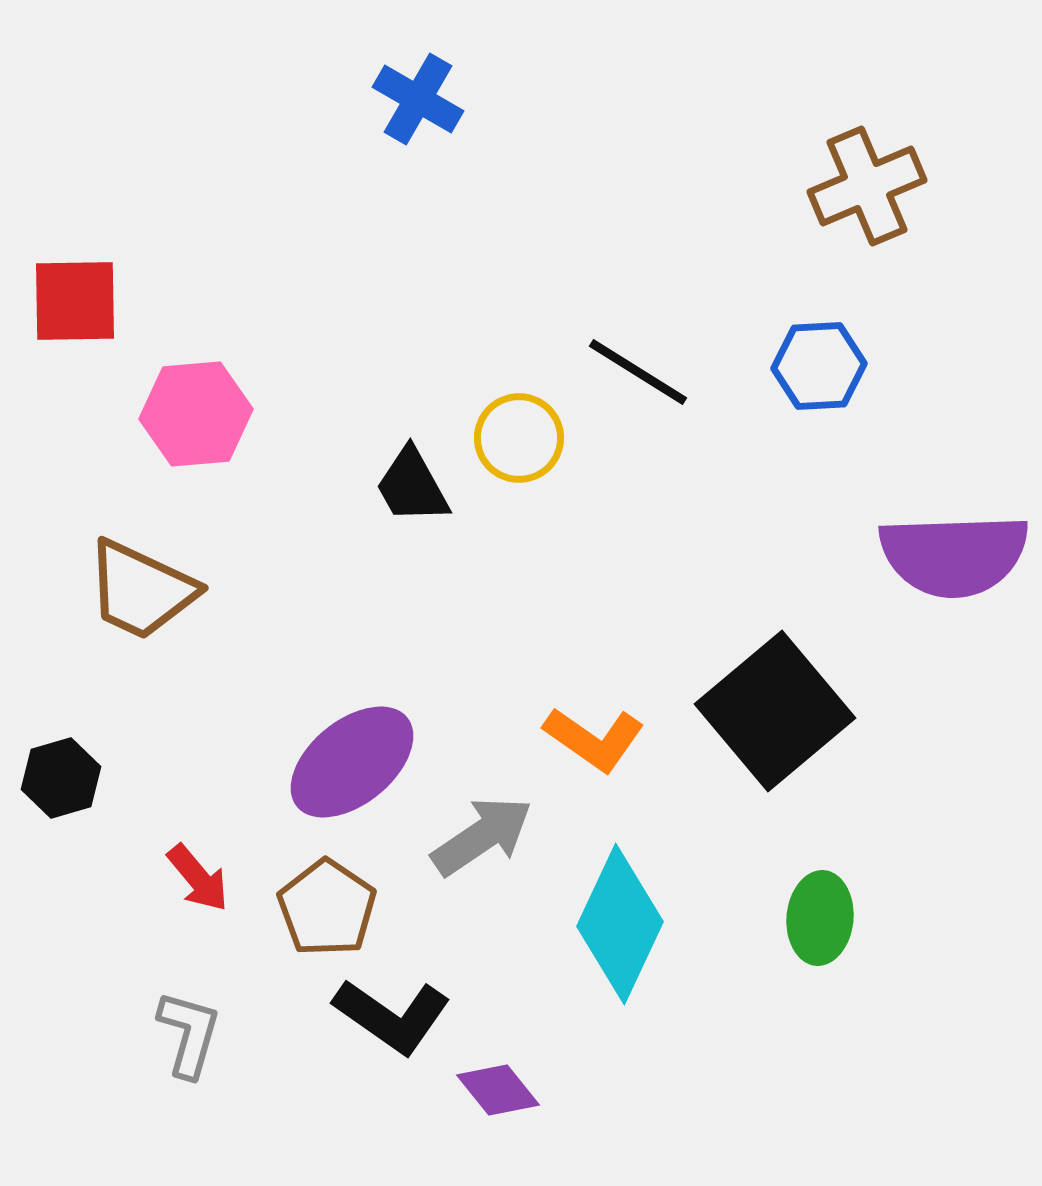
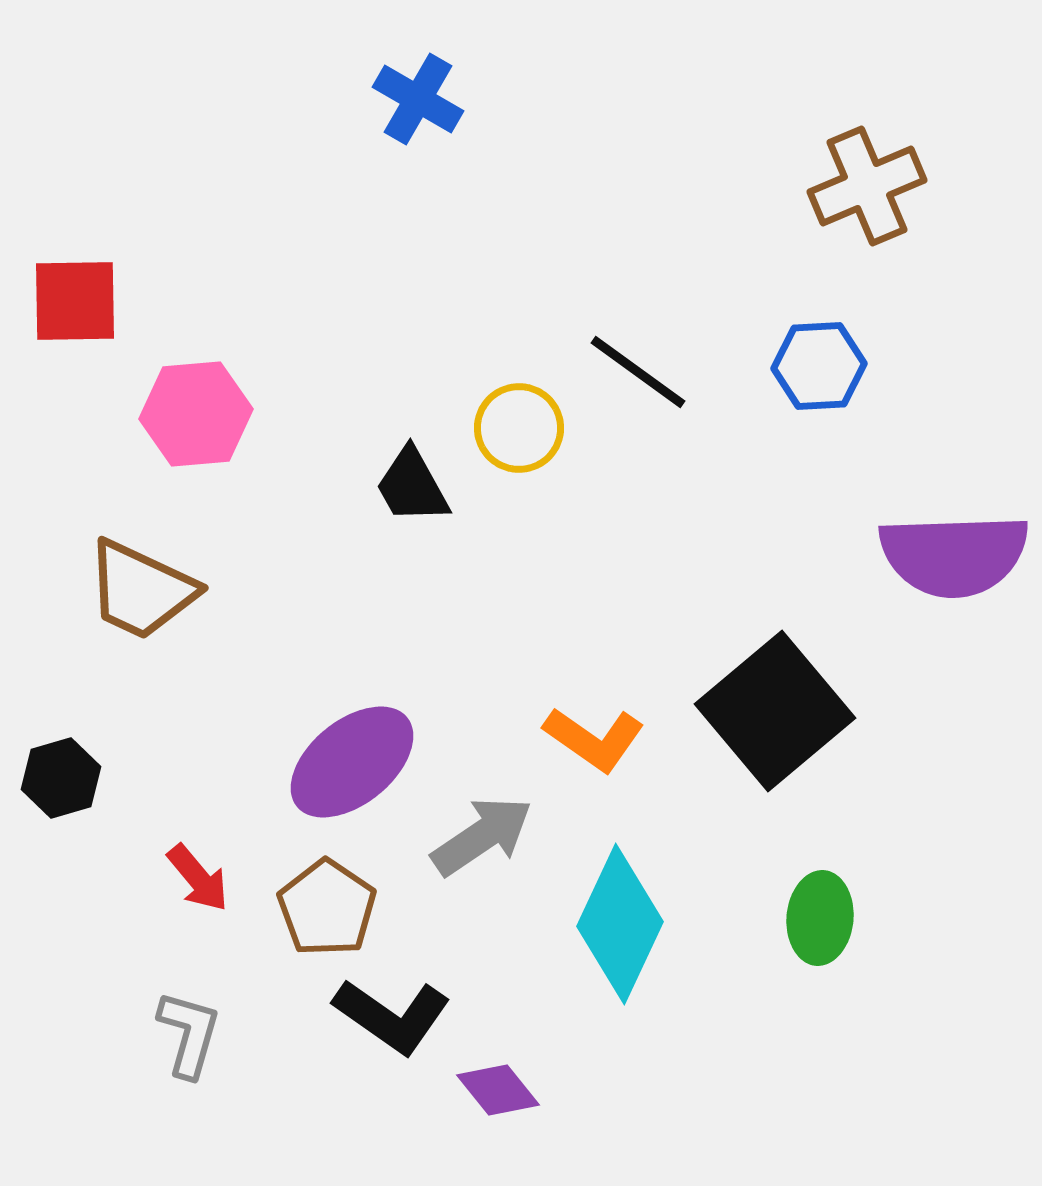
black line: rotated 4 degrees clockwise
yellow circle: moved 10 px up
